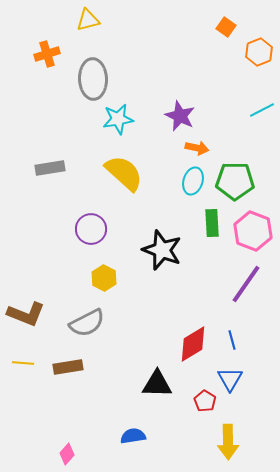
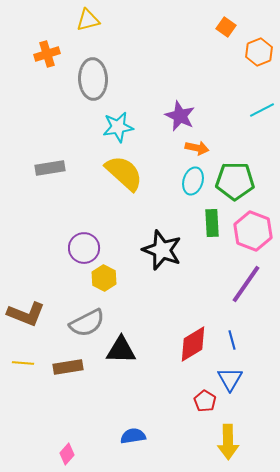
cyan star: moved 8 px down
purple circle: moved 7 px left, 19 px down
black triangle: moved 36 px left, 34 px up
